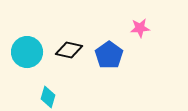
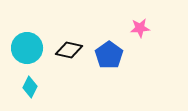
cyan circle: moved 4 px up
cyan diamond: moved 18 px left, 10 px up; rotated 10 degrees clockwise
